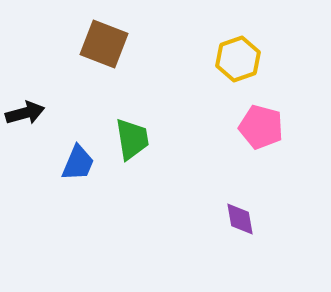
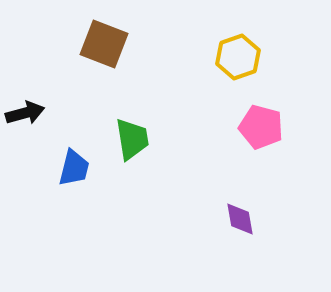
yellow hexagon: moved 2 px up
blue trapezoid: moved 4 px left, 5 px down; rotated 9 degrees counterclockwise
